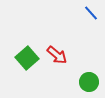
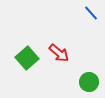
red arrow: moved 2 px right, 2 px up
